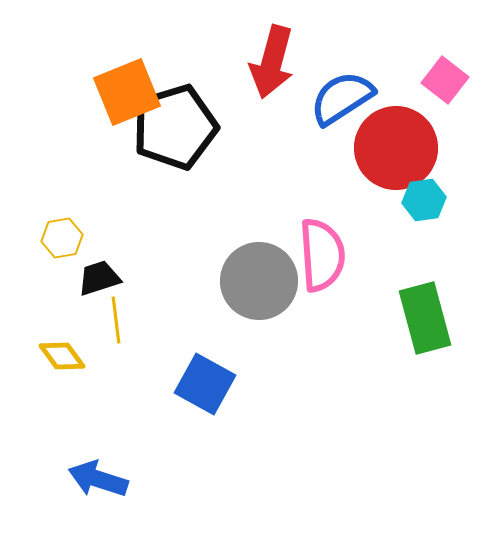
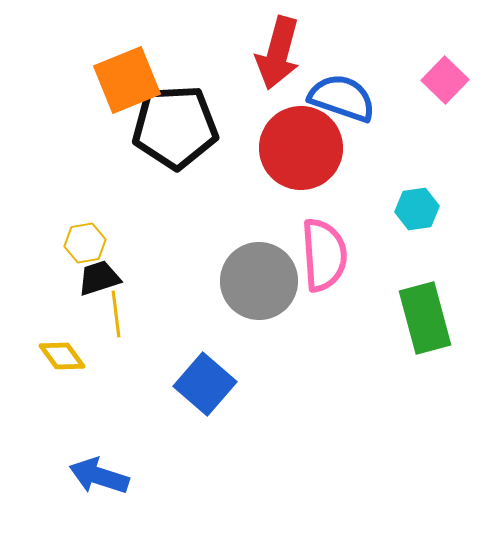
red arrow: moved 6 px right, 9 px up
pink square: rotated 6 degrees clockwise
orange square: moved 12 px up
blue semicircle: rotated 52 degrees clockwise
black pentagon: rotated 14 degrees clockwise
red circle: moved 95 px left
cyan hexagon: moved 7 px left, 9 px down
yellow hexagon: moved 23 px right, 5 px down
pink semicircle: moved 2 px right
yellow line: moved 6 px up
blue square: rotated 12 degrees clockwise
blue arrow: moved 1 px right, 3 px up
